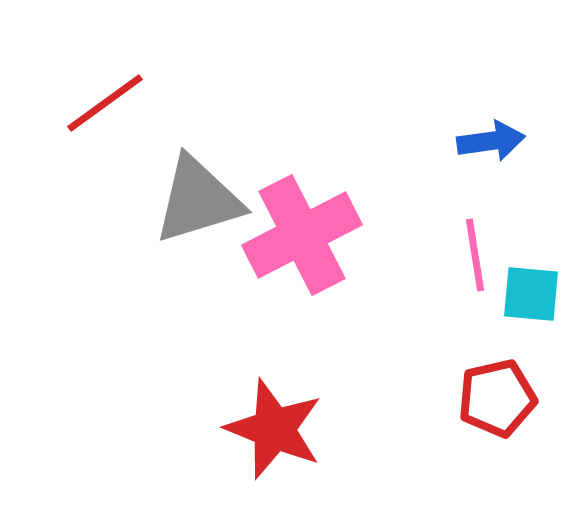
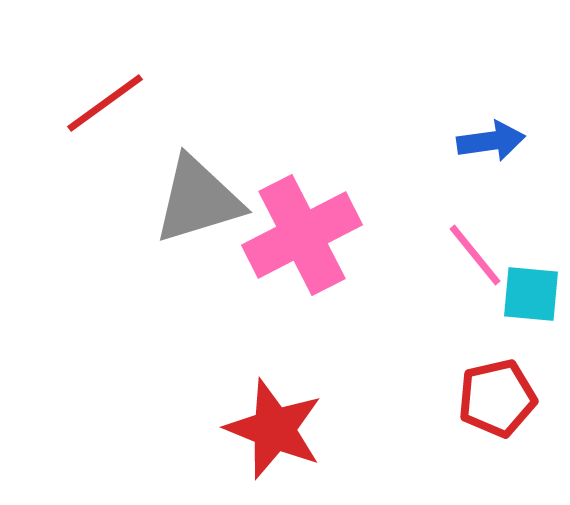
pink line: rotated 30 degrees counterclockwise
